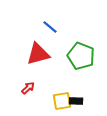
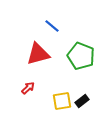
blue line: moved 2 px right, 1 px up
black rectangle: moved 6 px right; rotated 40 degrees counterclockwise
